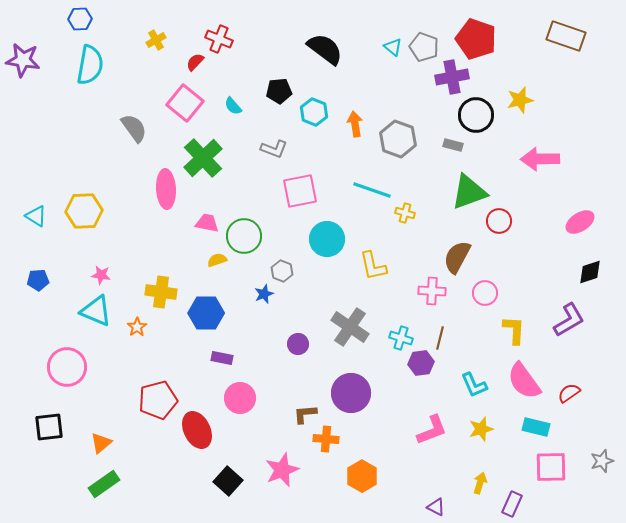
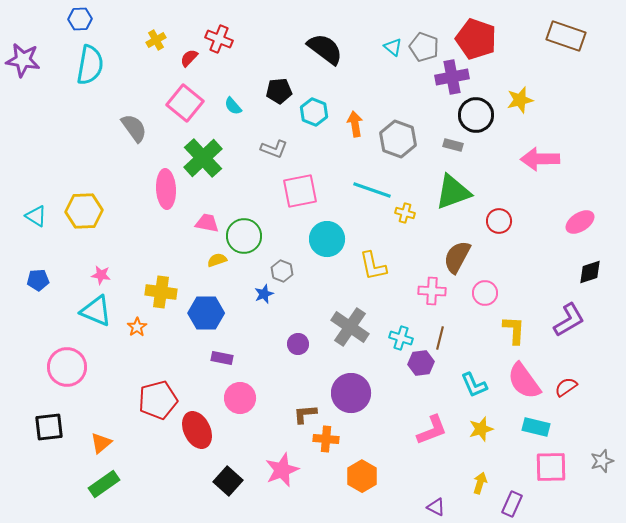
red semicircle at (195, 62): moved 6 px left, 4 px up
green triangle at (469, 192): moved 16 px left
red semicircle at (569, 393): moved 3 px left, 6 px up
